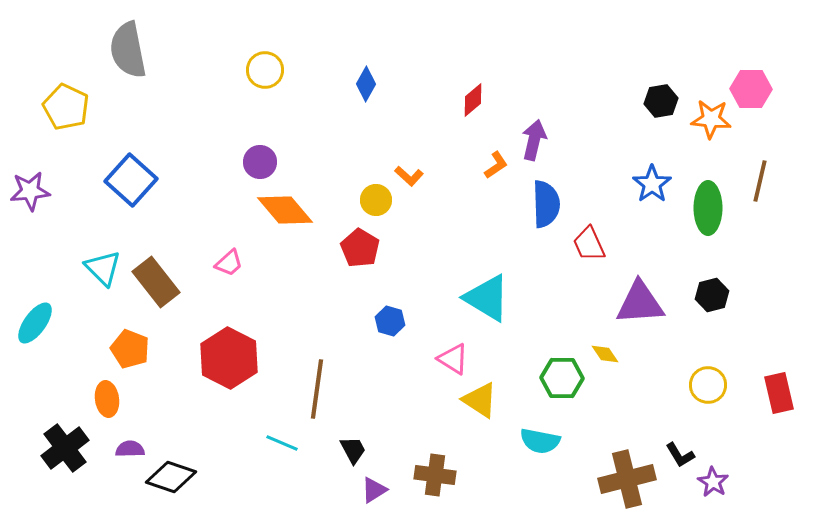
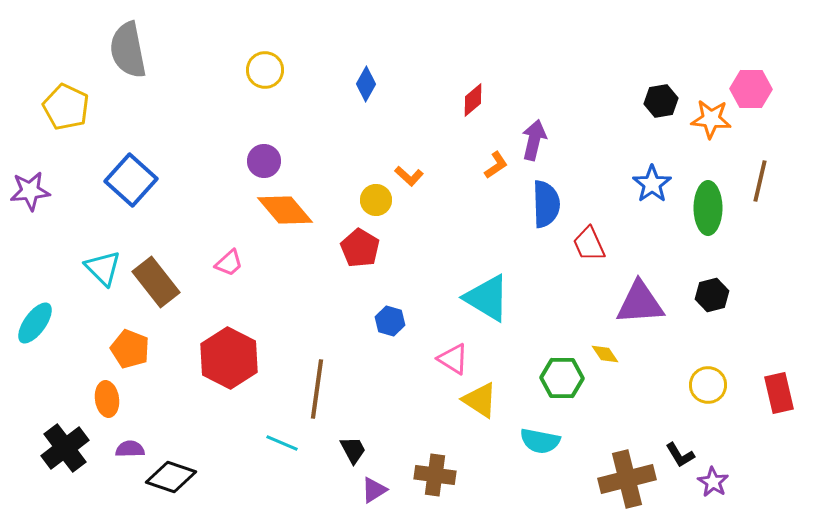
purple circle at (260, 162): moved 4 px right, 1 px up
